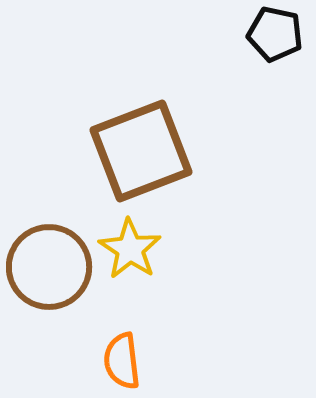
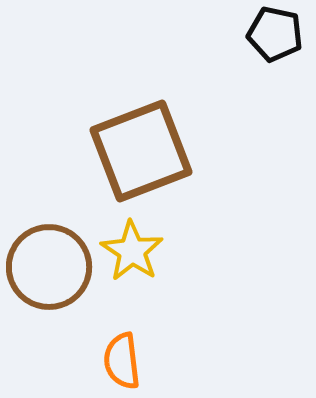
yellow star: moved 2 px right, 2 px down
